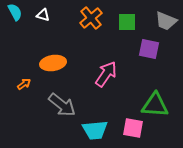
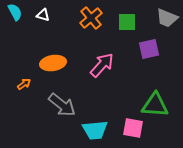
gray trapezoid: moved 1 px right, 3 px up
purple square: rotated 25 degrees counterclockwise
pink arrow: moved 4 px left, 9 px up; rotated 8 degrees clockwise
